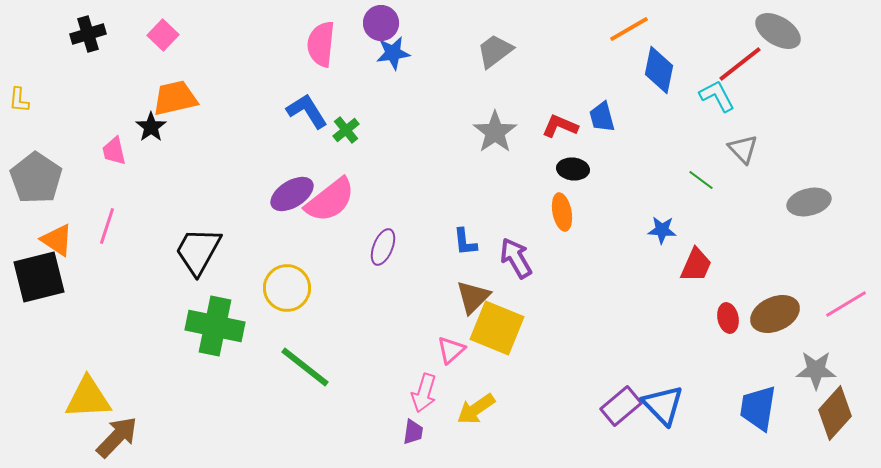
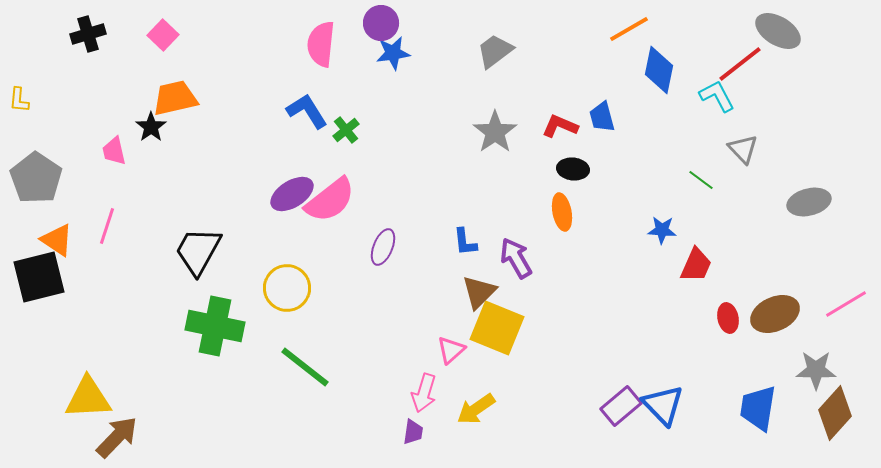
brown triangle at (473, 297): moved 6 px right, 5 px up
